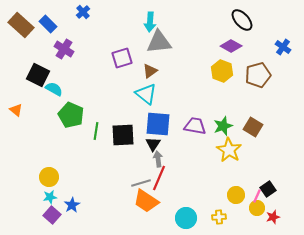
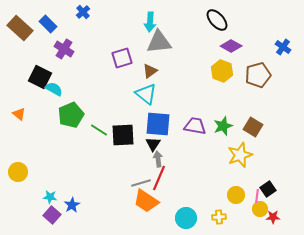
black ellipse at (242, 20): moved 25 px left
brown rectangle at (21, 25): moved 1 px left, 3 px down
black square at (38, 75): moved 2 px right, 2 px down
orange triangle at (16, 110): moved 3 px right, 4 px down
green pentagon at (71, 115): rotated 25 degrees clockwise
green line at (96, 131): moved 3 px right, 1 px up; rotated 66 degrees counterclockwise
yellow star at (229, 150): moved 11 px right, 5 px down; rotated 20 degrees clockwise
yellow circle at (49, 177): moved 31 px left, 5 px up
pink line at (257, 196): rotated 16 degrees counterclockwise
cyan star at (50, 197): rotated 16 degrees clockwise
yellow circle at (257, 208): moved 3 px right, 1 px down
red star at (273, 217): rotated 16 degrees clockwise
